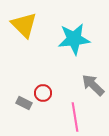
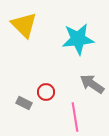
cyan star: moved 4 px right
gray arrow: moved 1 px left, 1 px up; rotated 10 degrees counterclockwise
red circle: moved 3 px right, 1 px up
